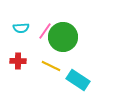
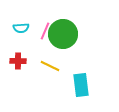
pink line: rotated 12 degrees counterclockwise
green circle: moved 3 px up
yellow line: moved 1 px left
cyan rectangle: moved 3 px right, 5 px down; rotated 50 degrees clockwise
